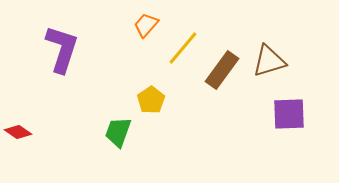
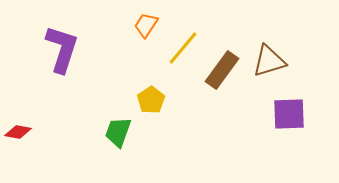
orange trapezoid: rotated 8 degrees counterclockwise
red diamond: rotated 24 degrees counterclockwise
